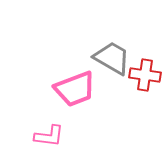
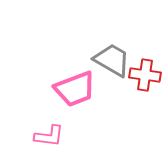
gray trapezoid: moved 2 px down
